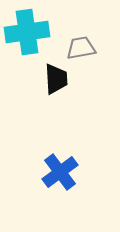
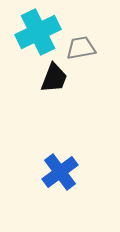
cyan cross: moved 11 px right; rotated 18 degrees counterclockwise
black trapezoid: moved 2 px left, 1 px up; rotated 24 degrees clockwise
